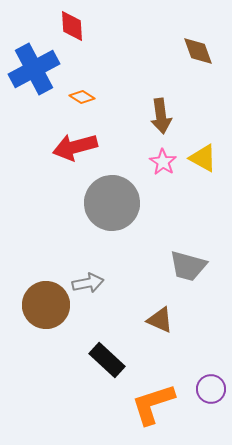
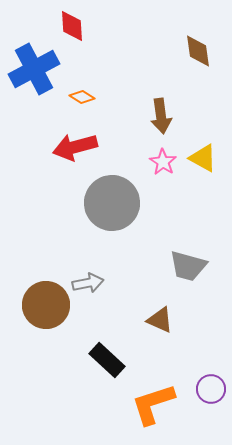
brown diamond: rotated 12 degrees clockwise
